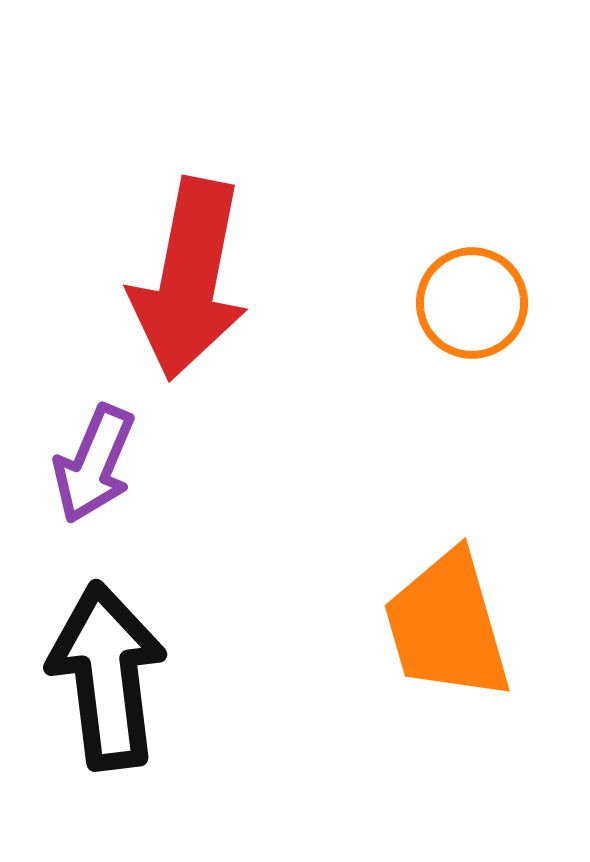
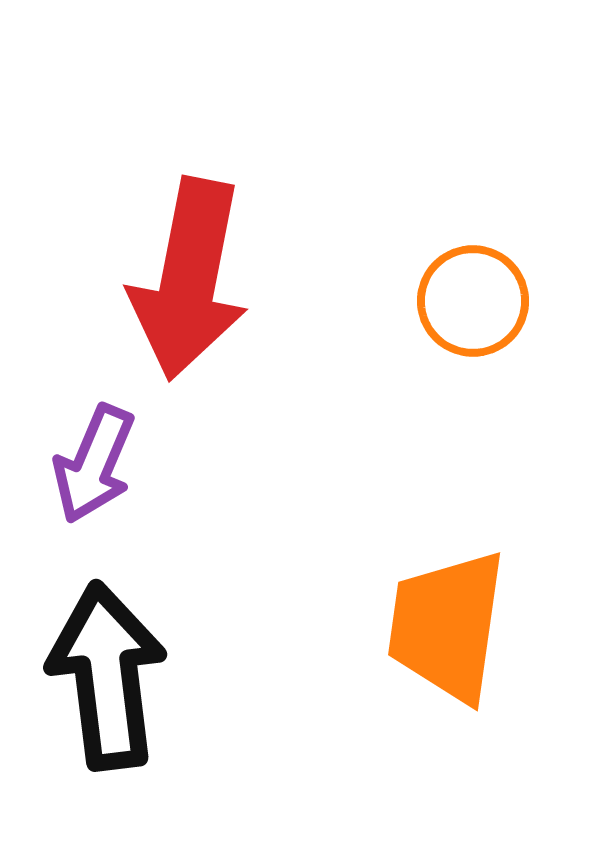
orange circle: moved 1 px right, 2 px up
orange trapezoid: rotated 24 degrees clockwise
